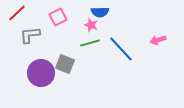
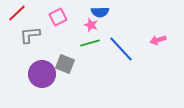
purple circle: moved 1 px right, 1 px down
